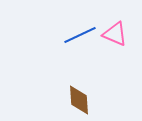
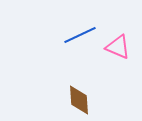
pink triangle: moved 3 px right, 13 px down
